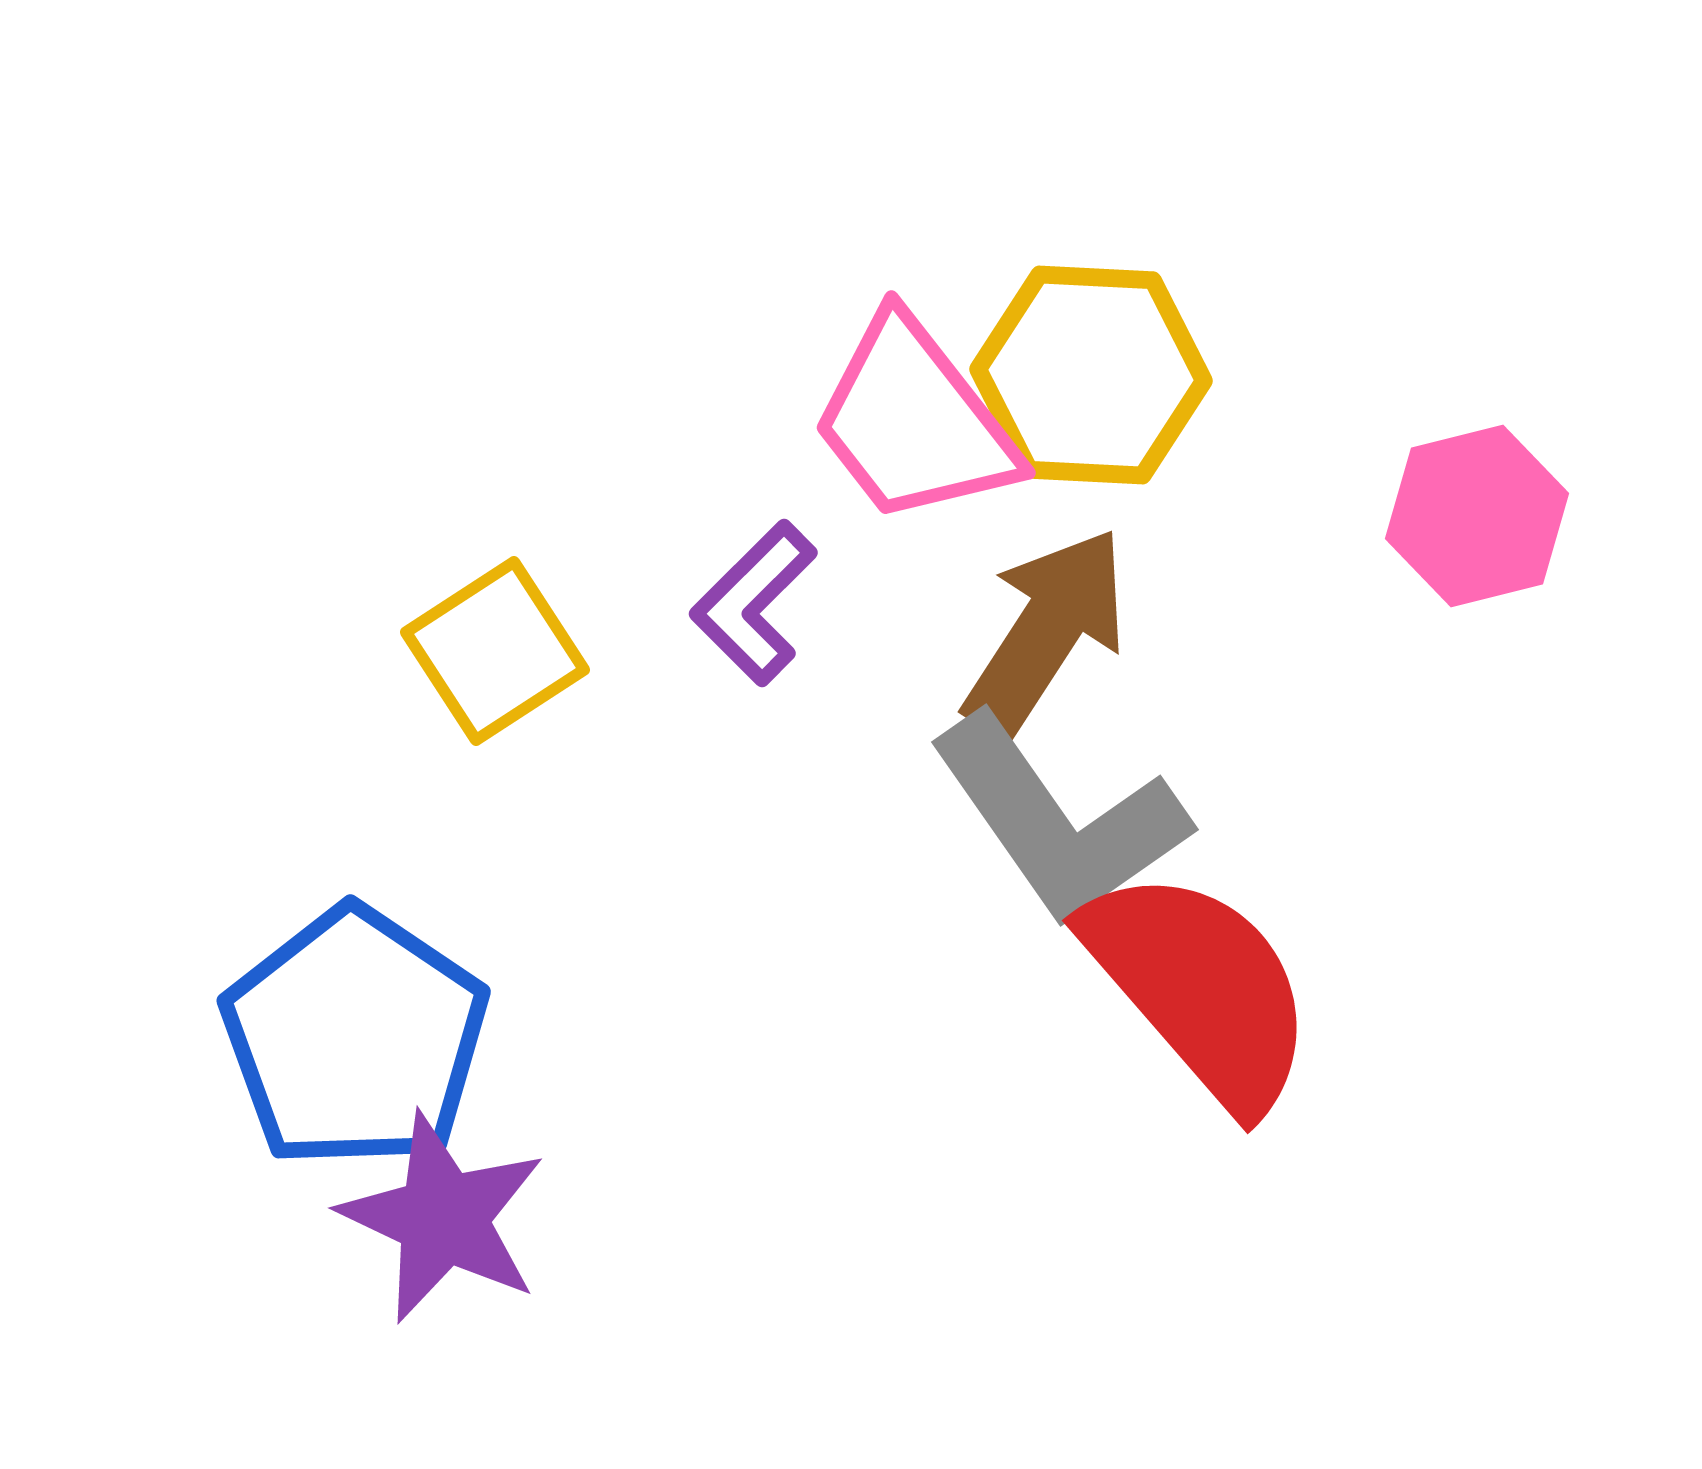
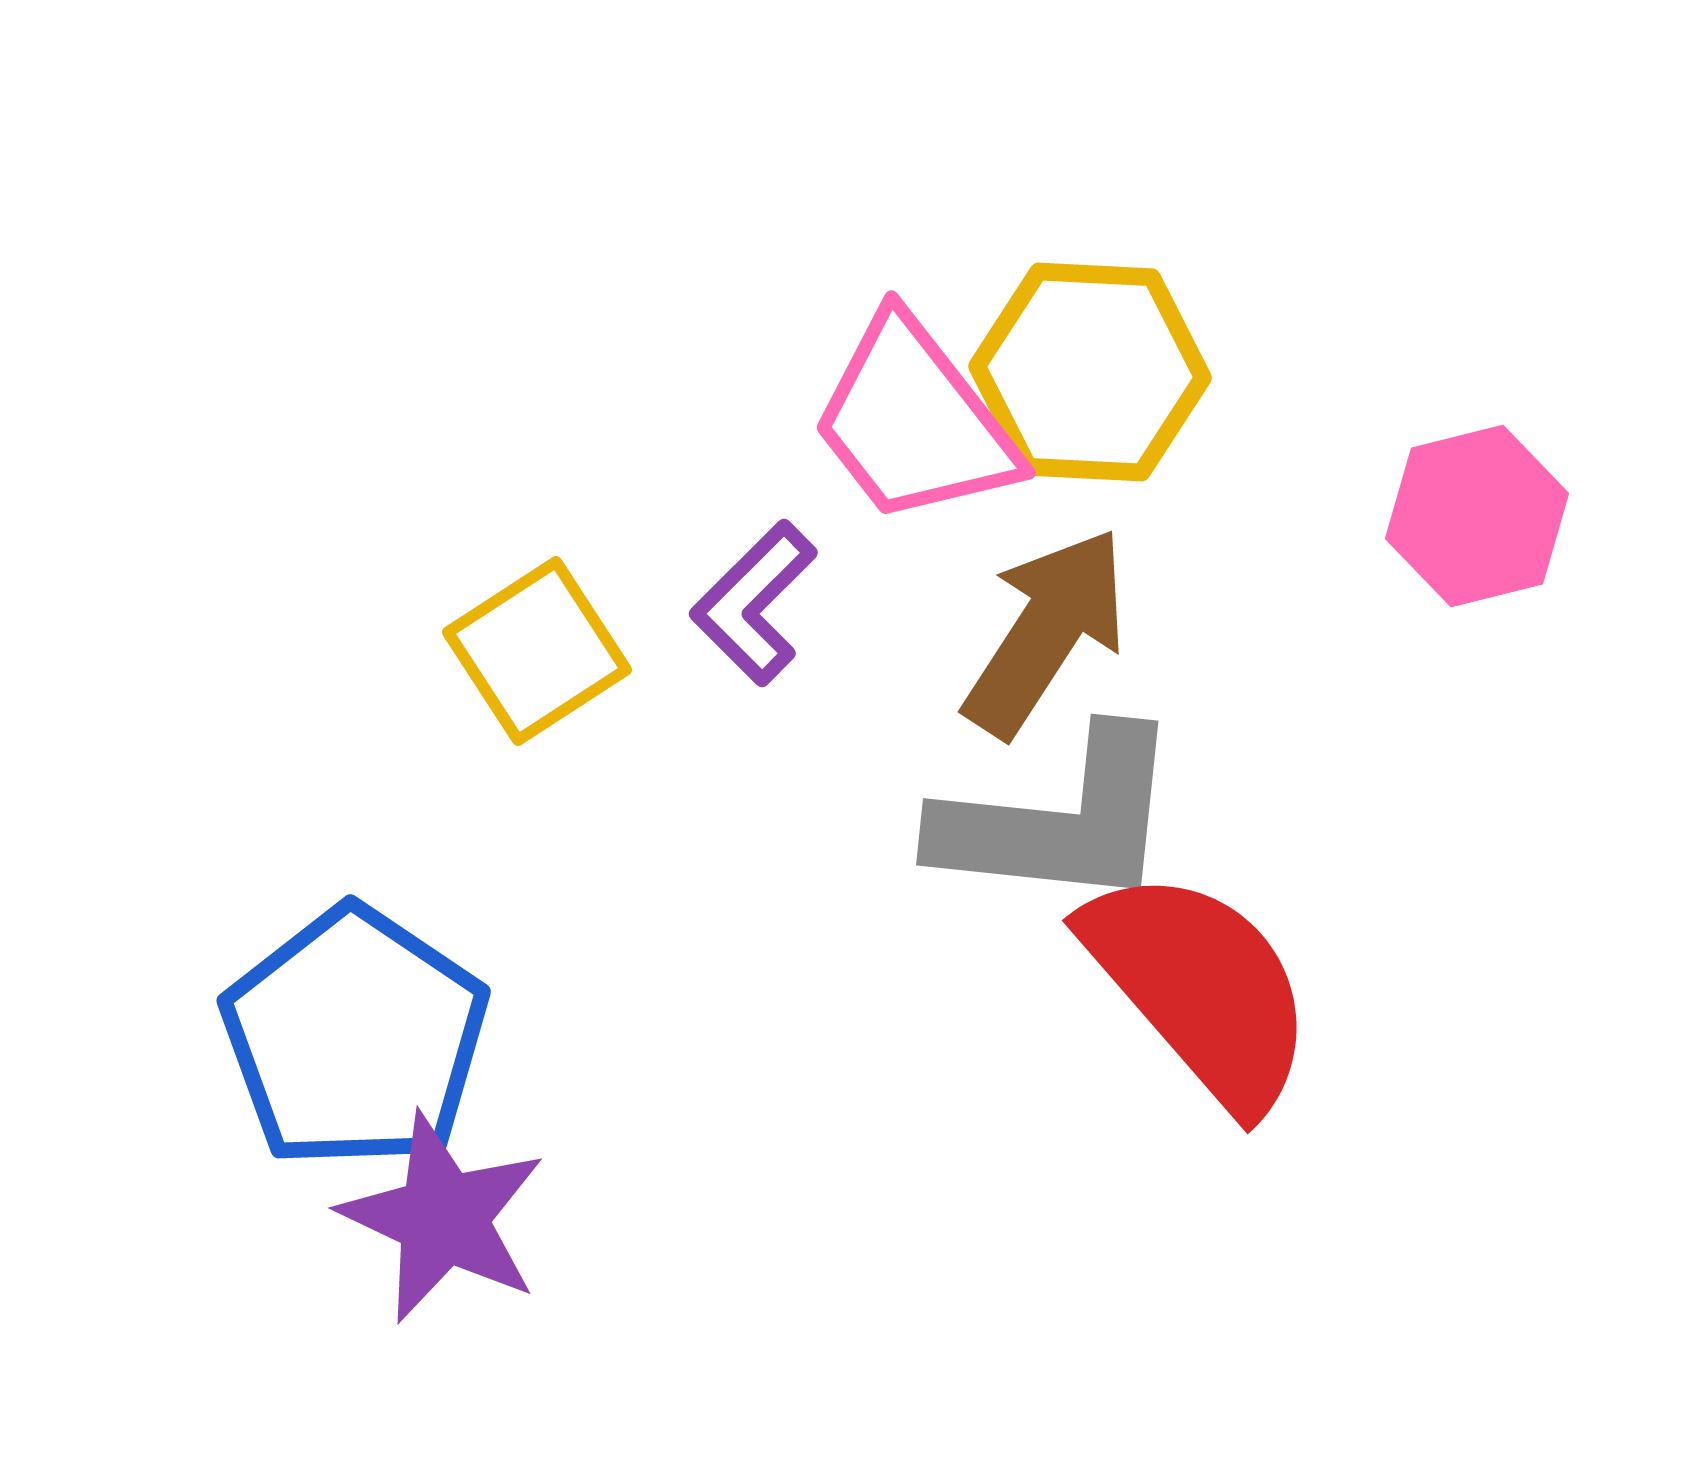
yellow hexagon: moved 1 px left, 3 px up
yellow square: moved 42 px right
gray L-shape: rotated 49 degrees counterclockwise
